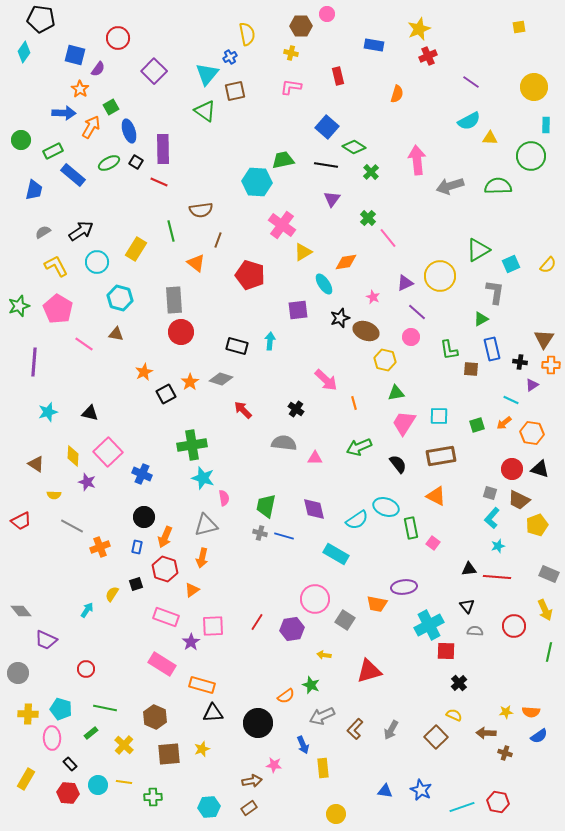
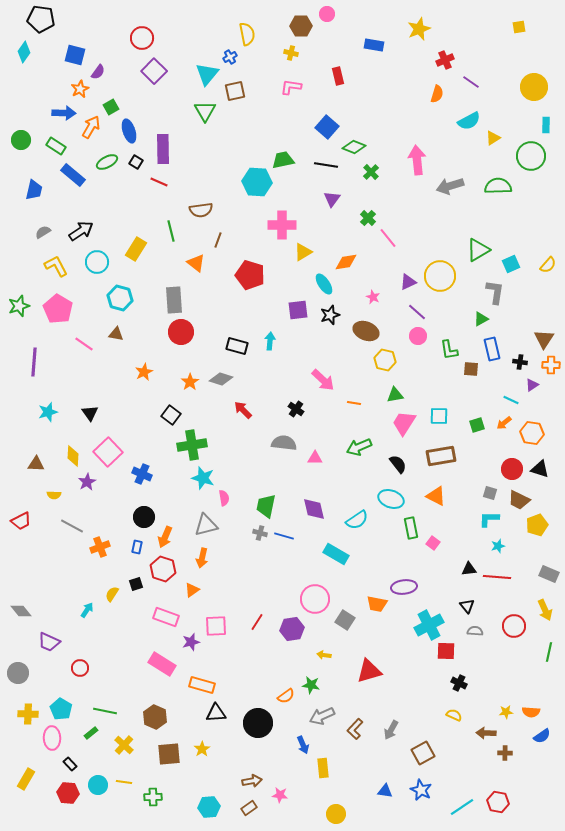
red circle at (118, 38): moved 24 px right
red cross at (428, 56): moved 17 px right, 4 px down
purple semicircle at (98, 69): moved 3 px down
orange star at (80, 89): rotated 12 degrees clockwise
orange semicircle at (397, 94): moved 40 px right
green triangle at (205, 111): rotated 25 degrees clockwise
yellow triangle at (490, 138): moved 3 px right; rotated 35 degrees counterclockwise
green diamond at (354, 147): rotated 10 degrees counterclockwise
green rectangle at (53, 151): moved 3 px right, 5 px up; rotated 60 degrees clockwise
green ellipse at (109, 163): moved 2 px left, 1 px up
pink cross at (282, 225): rotated 36 degrees counterclockwise
purple triangle at (405, 283): moved 3 px right, 1 px up
black star at (340, 318): moved 10 px left, 3 px up
pink circle at (411, 337): moved 7 px right, 1 px up
pink arrow at (326, 380): moved 3 px left
green triangle at (396, 393): moved 1 px left, 2 px down
black square at (166, 394): moved 5 px right, 21 px down; rotated 24 degrees counterclockwise
orange line at (354, 403): rotated 64 degrees counterclockwise
black triangle at (90, 413): rotated 42 degrees clockwise
brown triangle at (36, 464): rotated 30 degrees counterclockwise
purple star at (87, 482): rotated 24 degrees clockwise
cyan ellipse at (386, 507): moved 5 px right, 8 px up
cyan L-shape at (492, 518): moved 3 px left, 1 px down; rotated 50 degrees clockwise
red hexagon at (165, 569): moved 2 px left
pink square at (213, 626): moved 3 px right
purple trapezoid at (46, 640): moved 3 px right, 2 px down
purple star at (191, 642): rotated 18 degrees clockwise
red circle at (86, 669): moved 6 px left, 1 px up
black cross at (459, 683): rotated 21 degrees counterclockwise
green star at (311, 685): rotated 12 degrees counterclockwise
green line at (105, 708): moved 3 px down
cyan pentagon at (61, 709): rotated 15 degrees clockwise
black triangle at (213, 713): moved 3 px right
blue semicircle at (539, 736): moved 3 px right
brown square at (436, 737): moved 13 px left, 16 px down; rotated 15 degrees clockwise
yellow star at (202, 749): rotated 14 degrees counterclockwise
brown cross at (505, 753): rotated 16 degrees counterclockwise
pink star at (274, 765): moved 6 px right, 30 px down
cyan line at (462, 807): rotated 15 degrees counterclockwise
